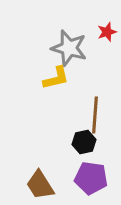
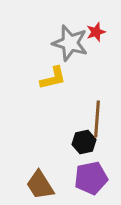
red star: moved 11 px left
gray star: moved 1 px right, 5 px up
yellow L-shape: moved 3 px left
brown line: moved 2 px right, 4 px down
purple pentagon: rotated 20 degrees counterclockwise
